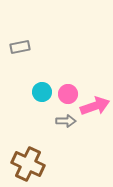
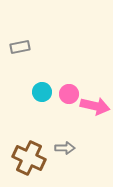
pink circle: moved 1 px right
pink arrow: rotated 32 degrees clockwise
gray arrow: moved 1 px left, 27 px down
brown cross: moved 1 px right, 6 px up
